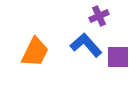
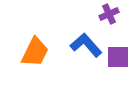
purple cross: moved 10 px right, 2 px up
